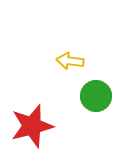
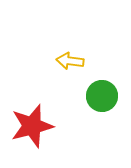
green circle: moved 6 px right
